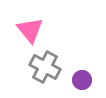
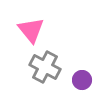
pink triangle: moved 1 px right
